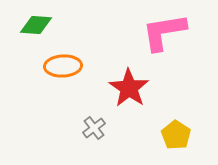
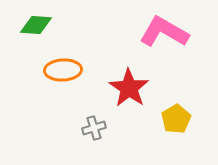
pink L-shape: rotated 39 degrees clockwise
orange ellipse: moved 4 px down
gray cross: rotated 20 degrees clockwise
yellow pentagon: moved 16 px up; rotated 8 degrees clockwise
